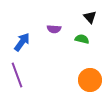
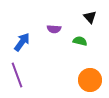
green semicircle: moved 2 px left, 2 px down
